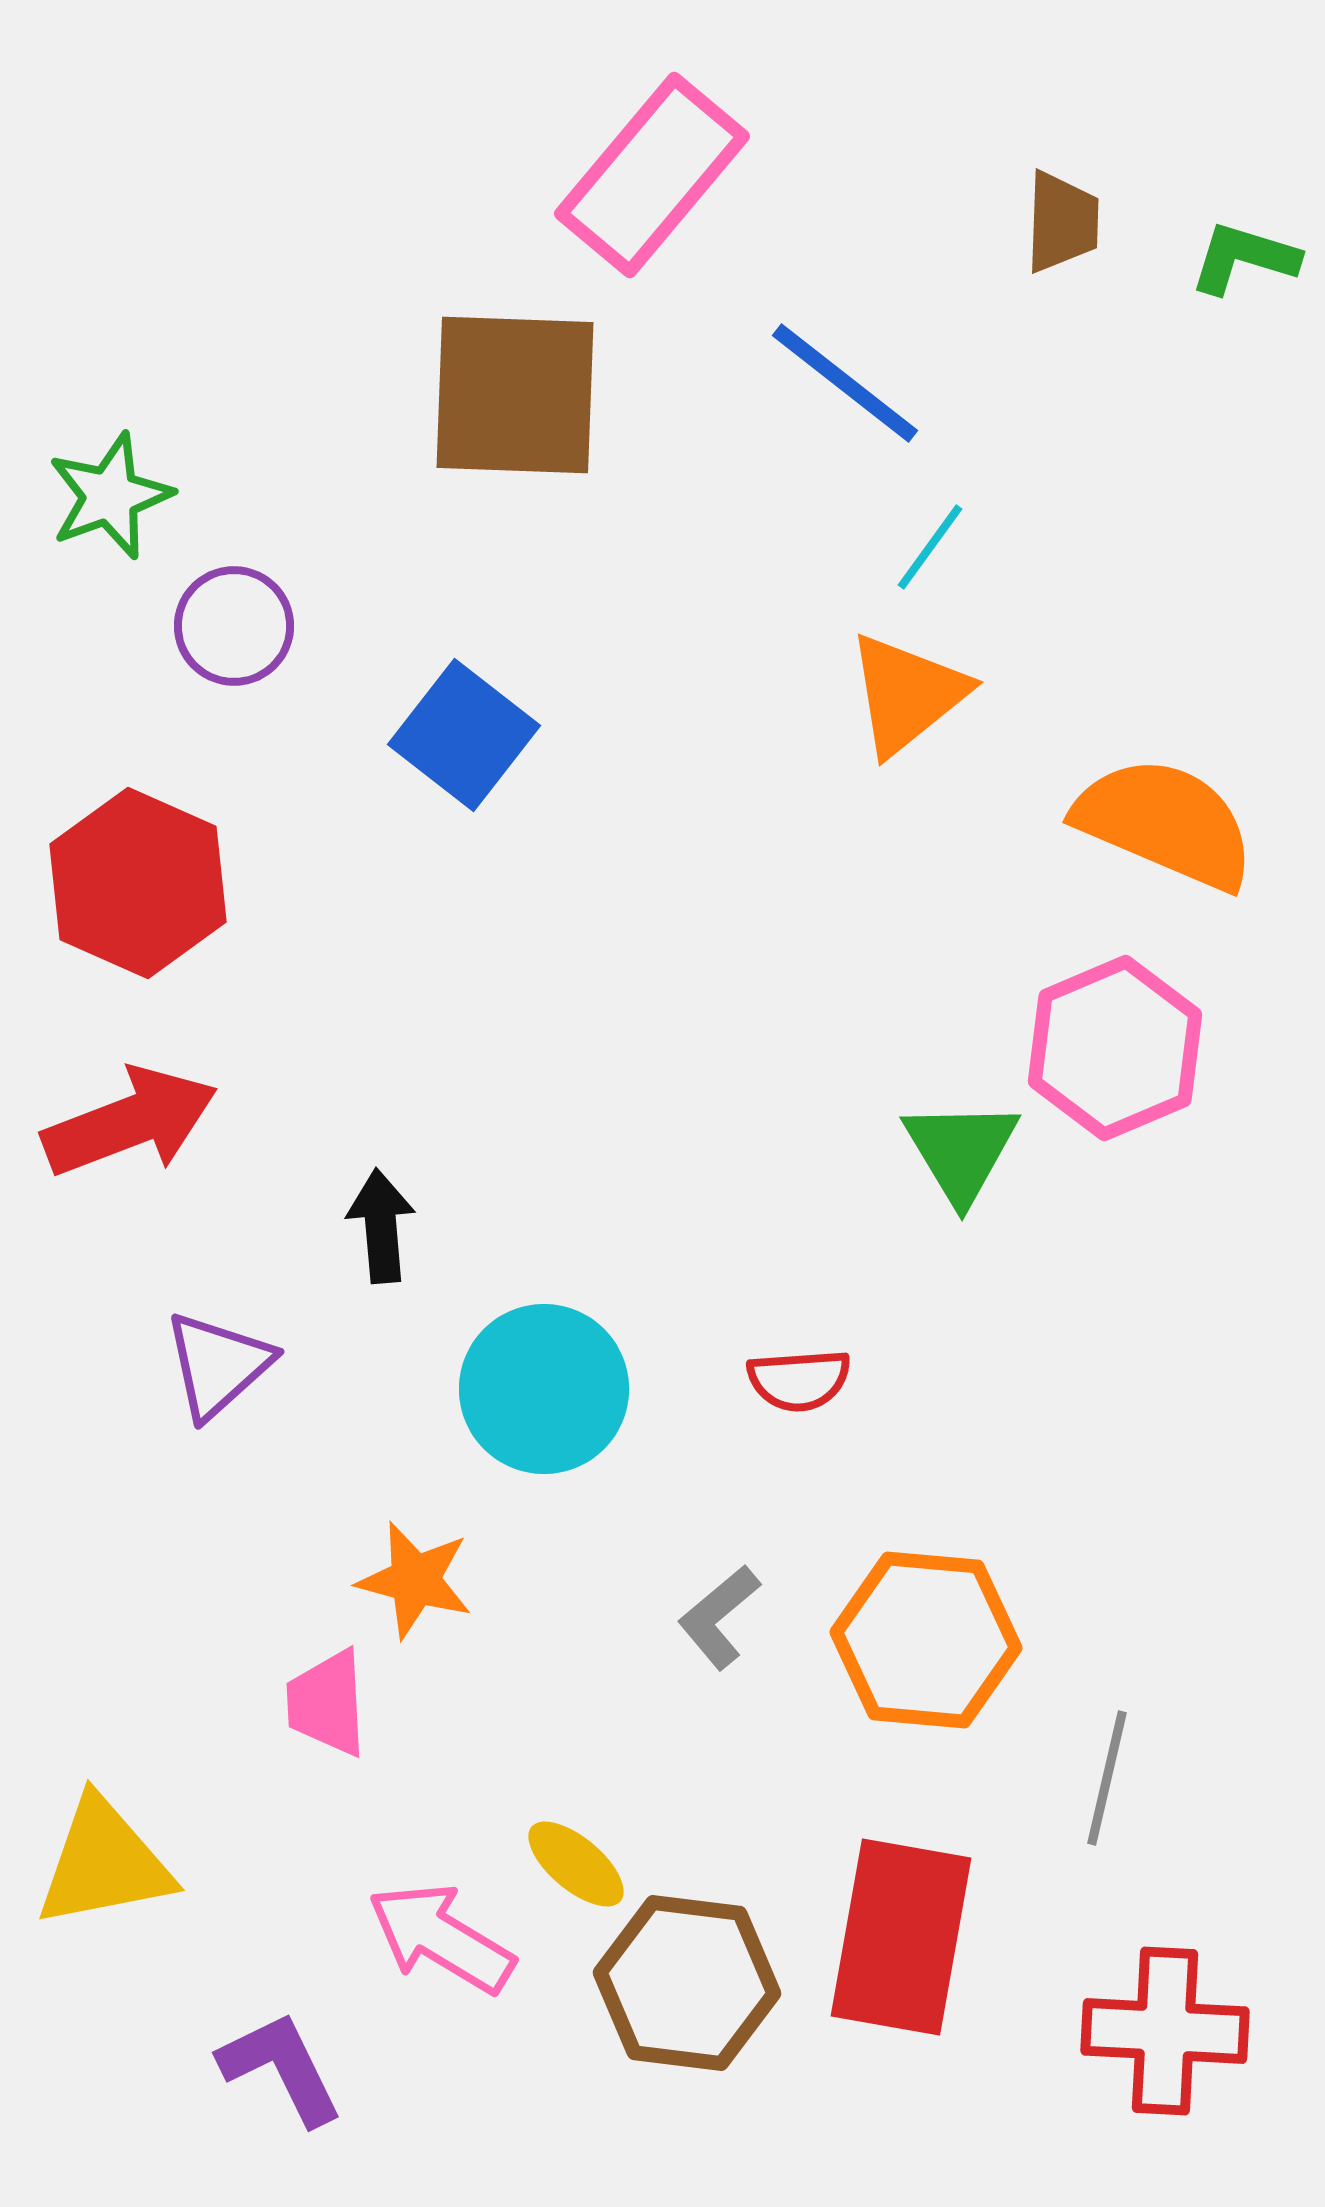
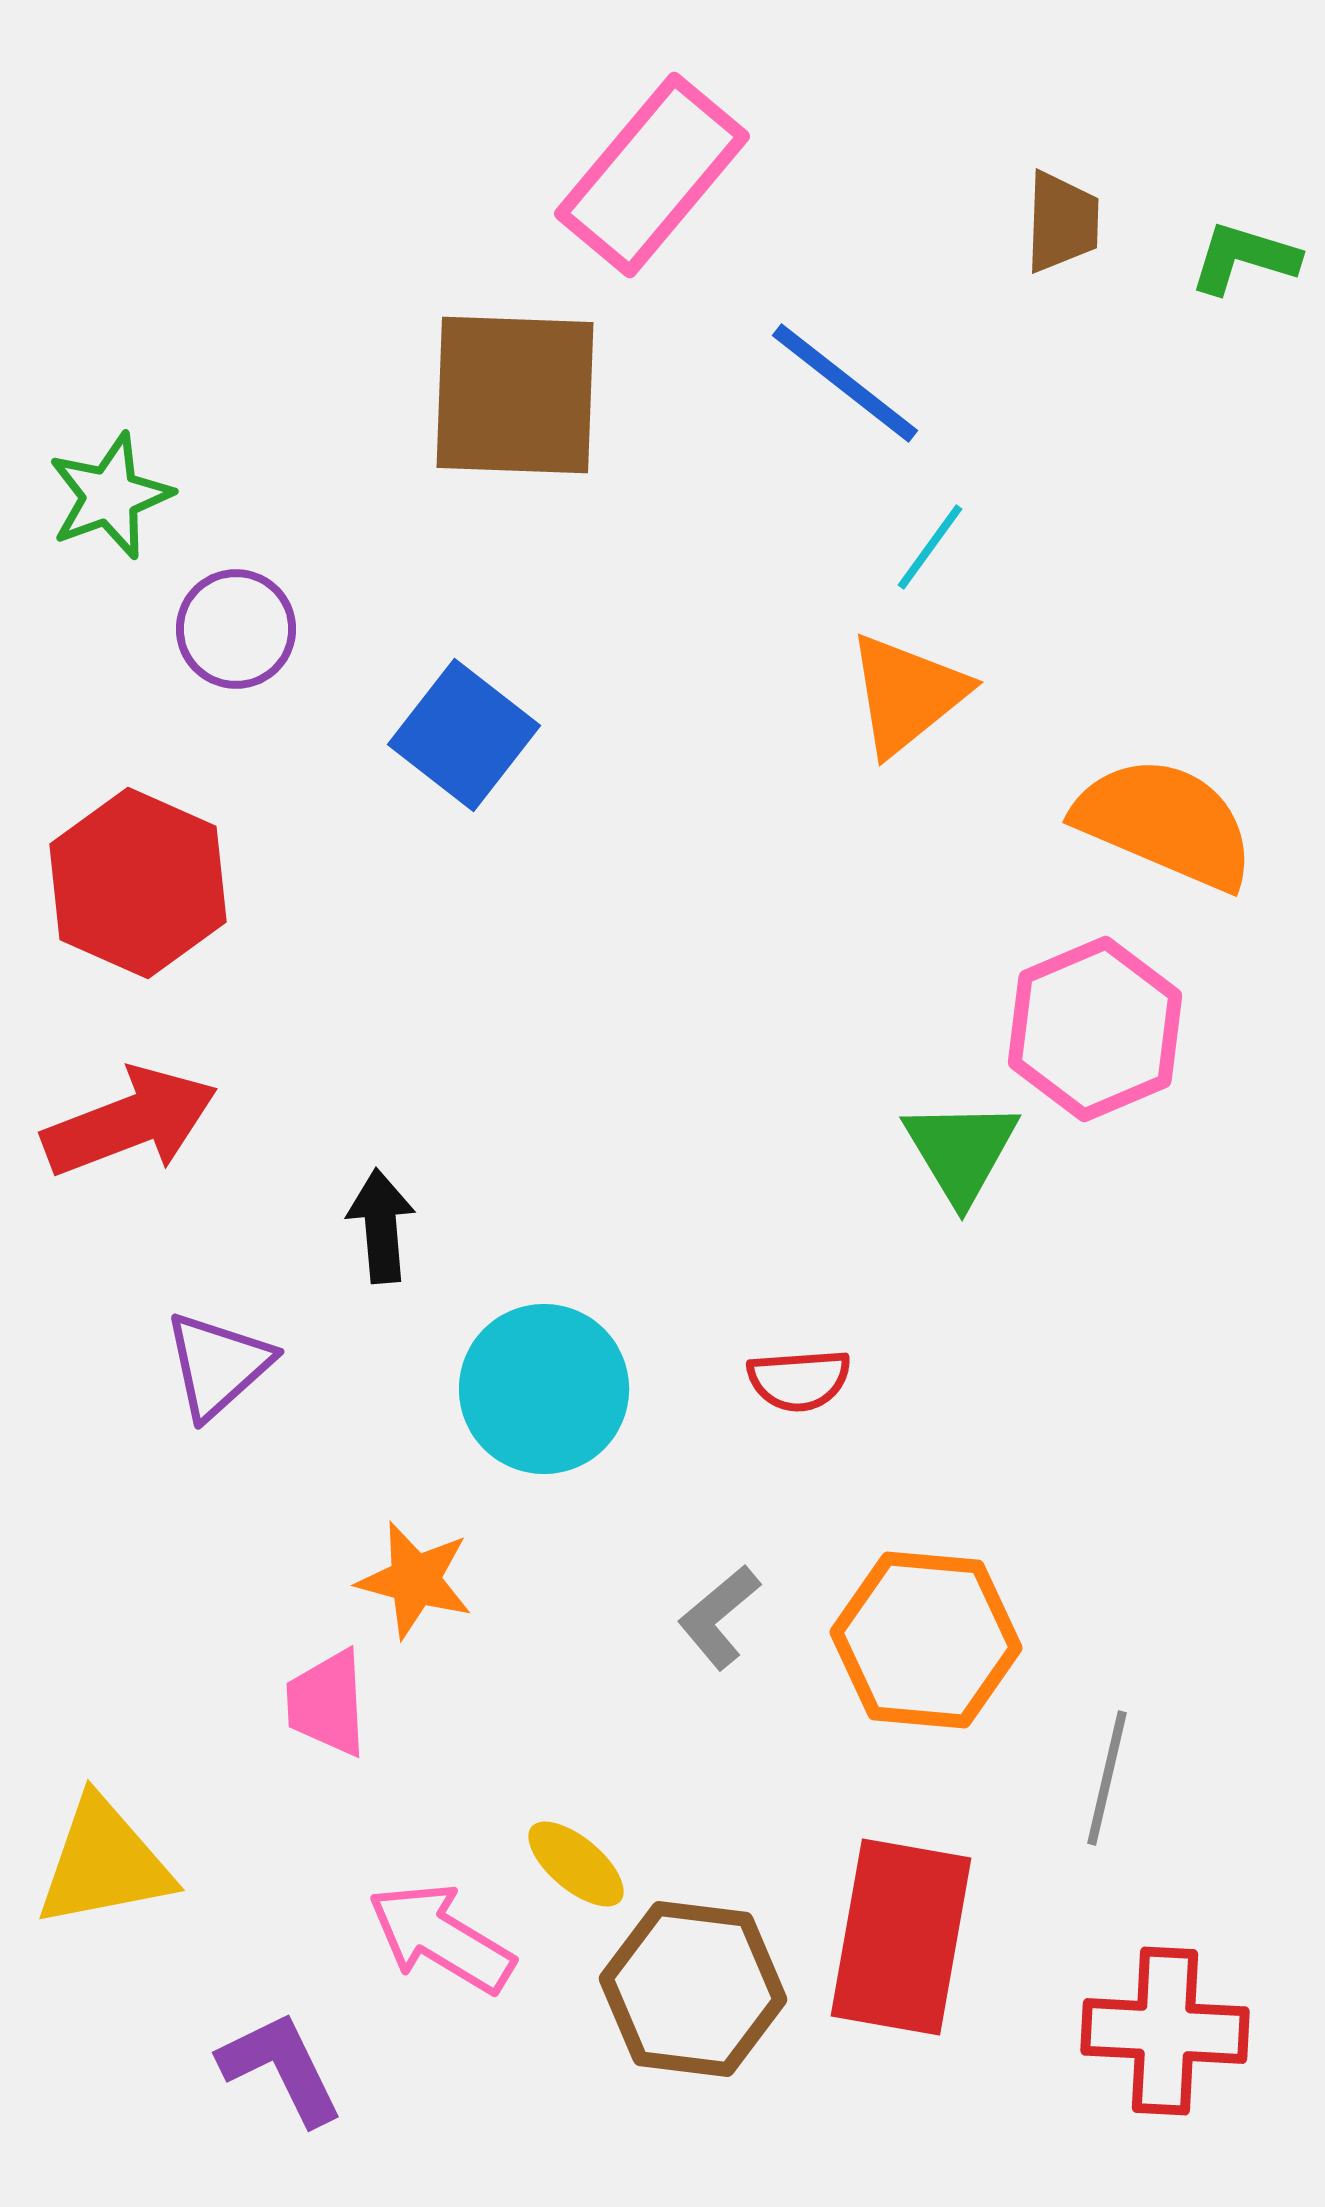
purple circle: moved 2 px right, 3 px down
pink hexagon: moved 20 px left, 19 px up
brown hexagon: moved 6 px right, 6 px down
